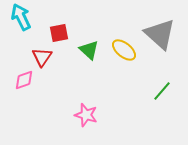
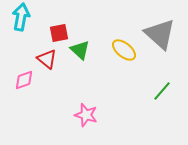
cyan arrow: rotated 36 degrees clockwise
green triangle: moved 9 px left
red triangle: moved 5 px right, 2 px down; rotated 25 degrees counterclockwise
